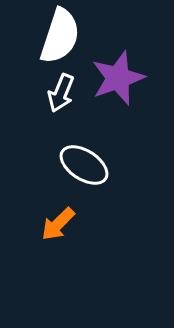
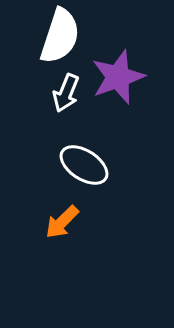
purple star: moved 1 px up
white arrow: moved 5 px right
orange arrow: moved 4 px right, 2 px up
